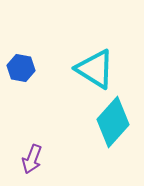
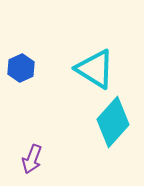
blue hexagon: rotated 24 degrees clockwise
